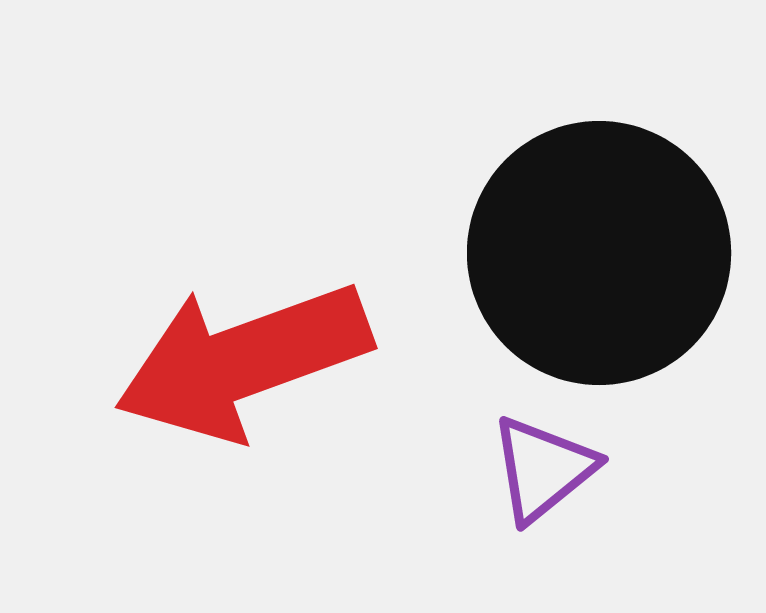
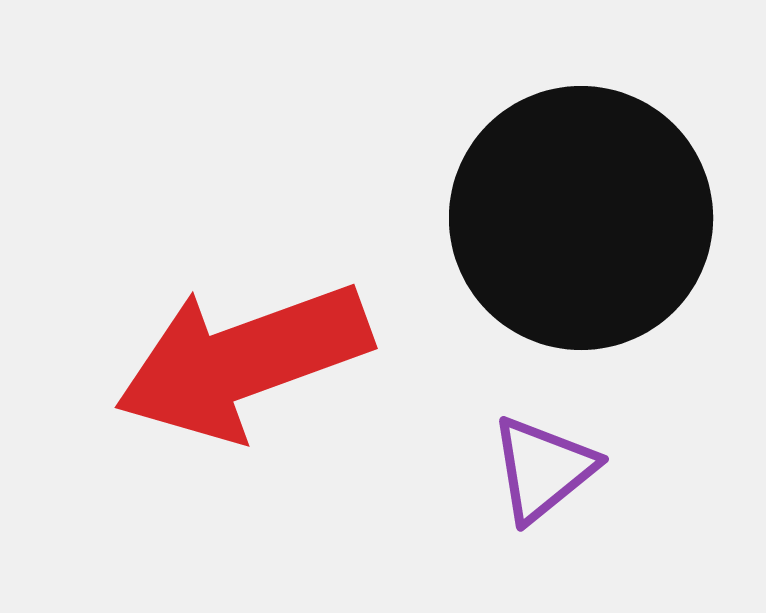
black circle: moved 18 px left, 35 px up
